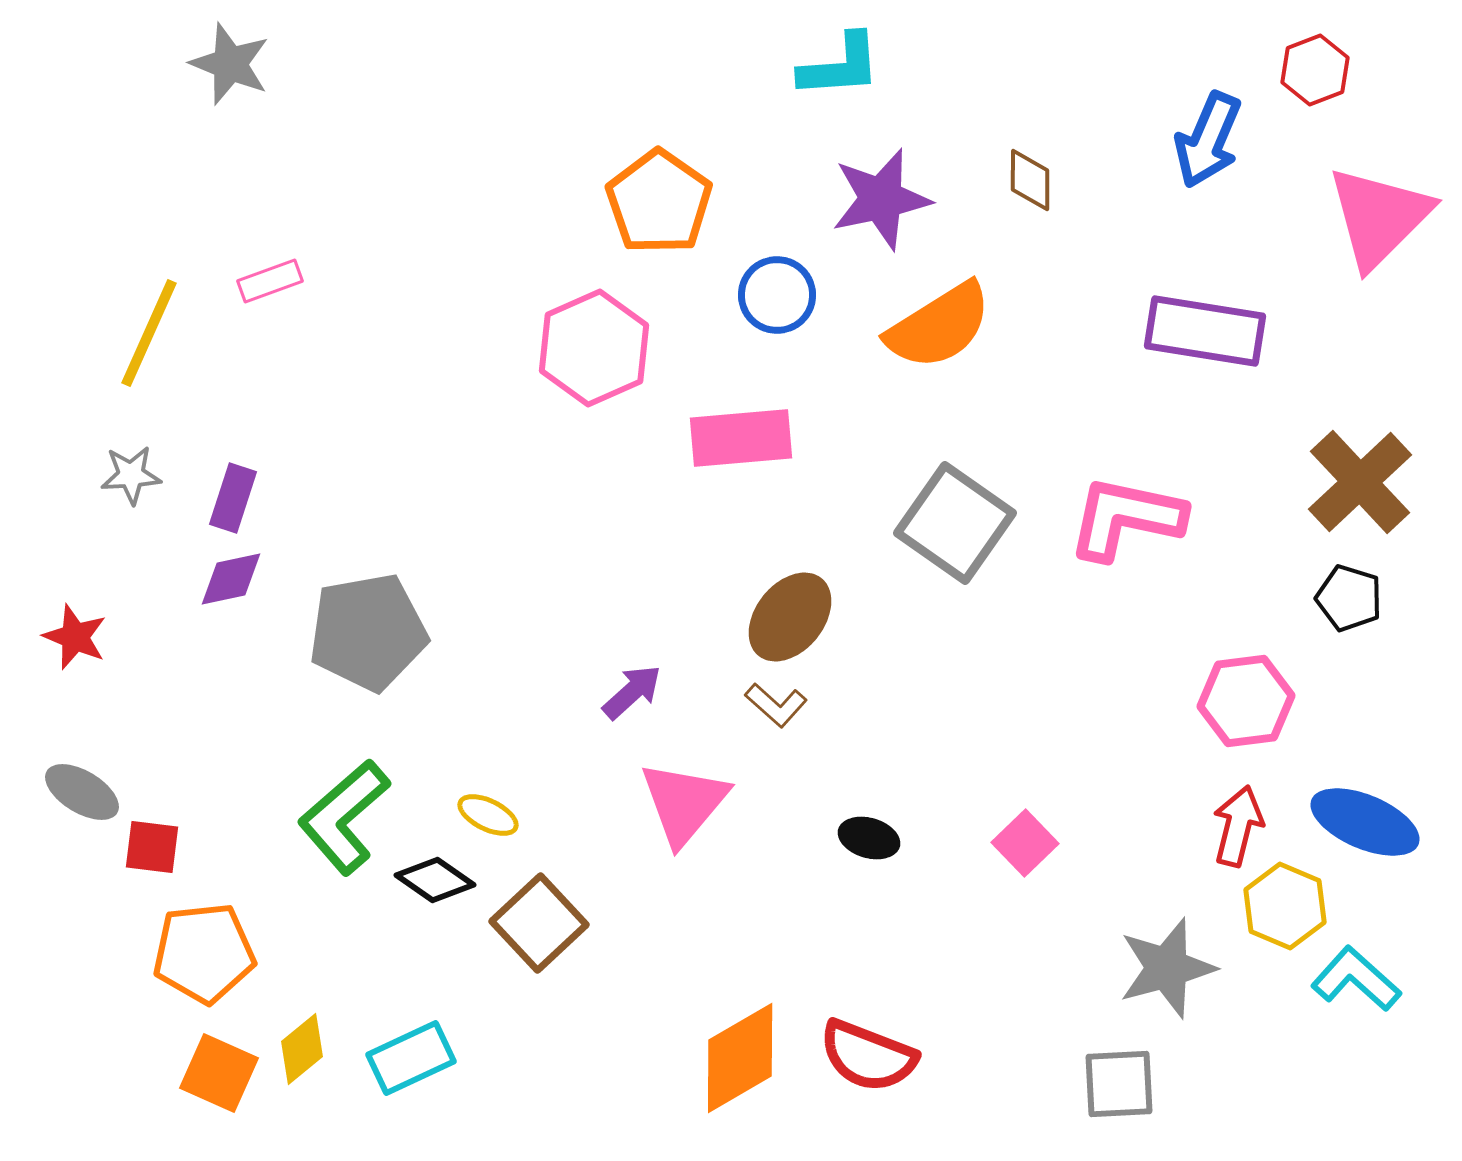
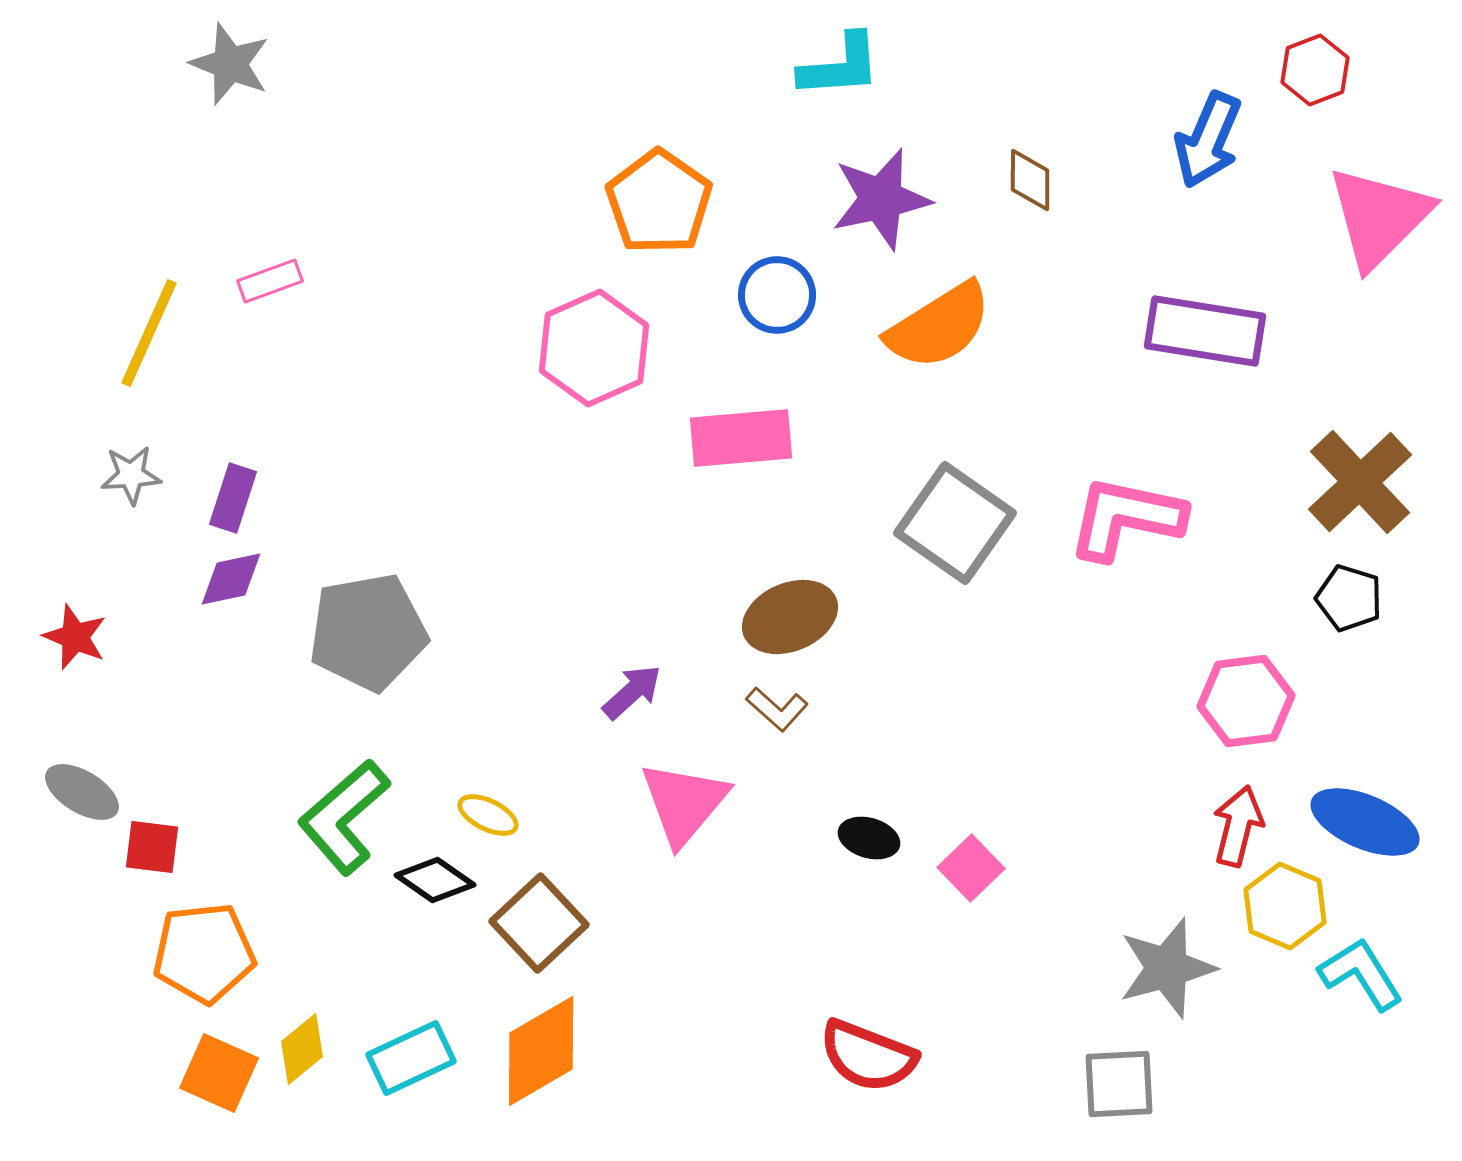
brown ellipse at (790, 617): rotated 28 degrees clockwise
brown L-shape at (776, 705): moved 1 px right, 4 px down
pink square at (1025, 843): moved 54 px left, 25 px down
cyan L-shape at (1356, 979): moved 5 px right, 5 px up; rotated 16 degrees clockwise
orange diamond at (740, 1058): moved 199 px left, 7 px up
